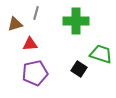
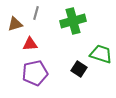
green cross: moved 3 px left; rotated 15 degrees counterclockwise
